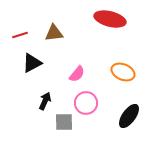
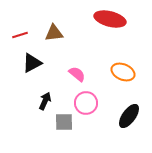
pink semicircle: rotated 90 degrees counterclockwise
